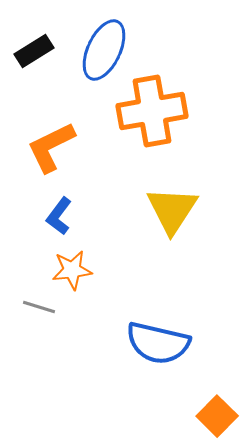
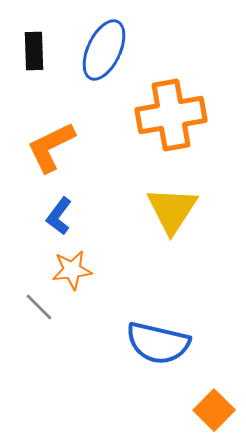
black rectangle: rotated 60 degrees counterclockwise
orange cross: moved 19 px right, 4 px down
gray line: rotated 28 degrees clockwise
orange square: moved 3 px left, 6 px up
